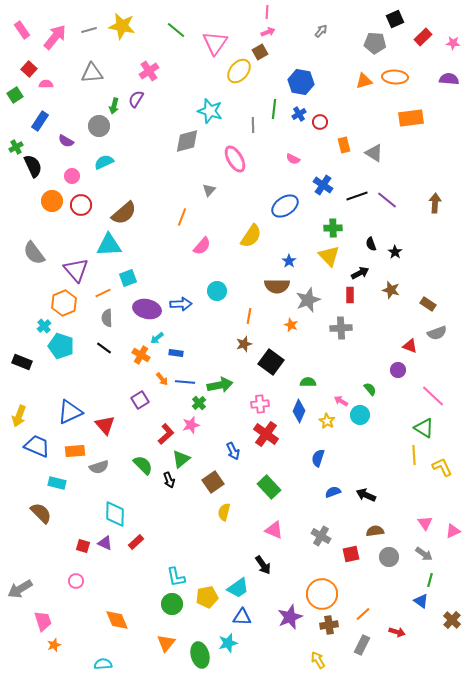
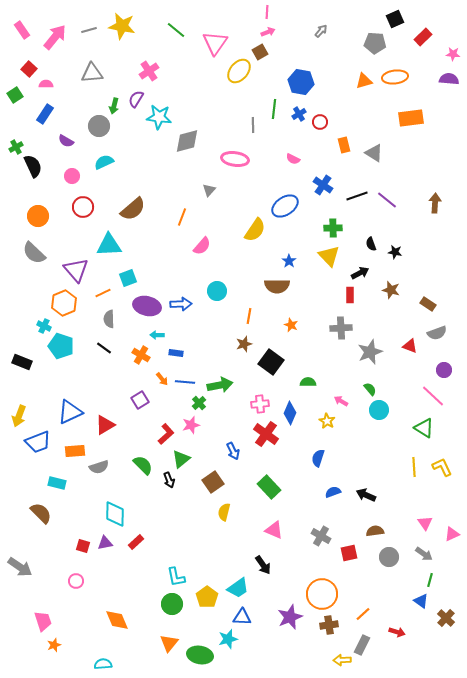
pink star at (453, 43): moved 11 px down
orange ellipse at (395, 77): rotated 10 degrees counterclockwise
cyan star at (210, 111): moved 51 px left, 6 px down; rotated 10 degrees counterclockwise
blue rectangle at (40, 121): moved 5 px right, 7 px up
pink ellipse at (235, 159): rotated 52 degrees counterclockwise
orange circle at (52, 201): moved 14 px left, 15 px down
red circle at (81, 205): moved 2 px right, 2 px down
brown semicircle at (124, 213): moved 9 px right, 4 px up
yellow semicircle at (251, 236): moved 4 px right, 6 px up
black star at (395, 252): rotated 24 degrees counterclockwise
gray semicircle at (34, 253): rotated 10 degrees counterclockwise
gray star at (308, 300): moved 62 px right, 52 px down
purple ellipse at (147, 309): moved 3 px up
gray semicircle at (107, 318): moved 2 px right, 1 px down
cyan cross at (44, 326): rotated 24 degrees counterclockwise
cyan arrow at (157, 338): moved 3 px up; rotated 40 degrees clockwise
purple circle at (398, 370): moved 46 px right
blue diamond at (299, 411): moved 9 px left, 2 px down
cyan circle at (360, 415): moved 19 px right, 5 px up
red triangle at (105, 425): rotated 40 degrees clockwise
blue trapezoid at (37, 446): moved 1 px right, 4 px up; rotated 136 degrees clockwise
yellow line at (414, 455): moved 12 px down
pink triangle at (453, 531): moved 1 px left, 3 px down
purple triangle at (105, 543): rotated 35 degrees counterclockwise
red square at (351, 554): moved 2 px left, 1 px up
gray arrow at (20, 589): moved 22 px up; rotated 115 degrees counterclockwise
yellow pentagon at (207, 597): rotated 25 degrees counterclockwise
brown cross at (452, 620): moved 6 px left, 2 px up
orange triangle at (166, 643): moved 3 px right
cyan star at (228, 643): moved 4 px up
green ellipse at (200, 655): rotated 65 degrees counterclockwise
yellow arrow at (318, 660): moved 24 px right; rotated 60 degrees counterclockwise
